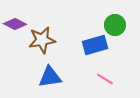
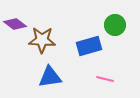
purple diamond: rotated 10 degrees clockwise
brown star: rotated 12 degrees clockwise
blue rectangle: moved 6 px left, 1 px down
pink line: rotated 18 degrees counterclockwise
